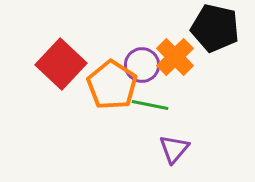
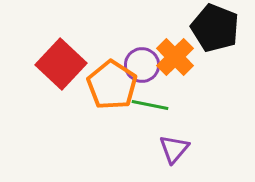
black pentagon: rotated 9 degrees clockwise
